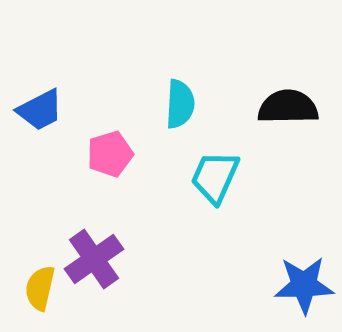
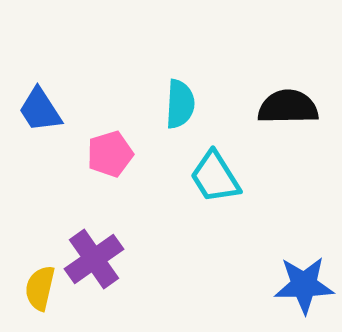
blue trapezoid: rotated 84 degrees clockwise
cyan trapezoid: rotated 56 degrees counterclockwise
